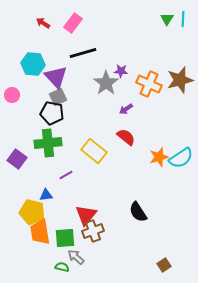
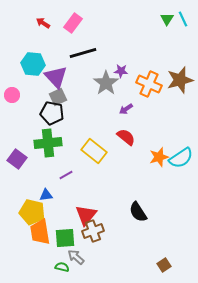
cyan line: rotated 28 degrees counterclockwise
